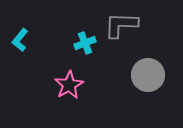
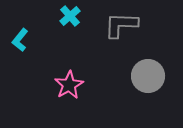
cyan cross: moved 15 px left, 27 px up; rotated 20 degrees counterclockwise
gray circle: moved 1 px down
